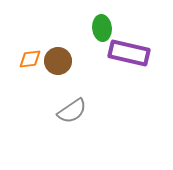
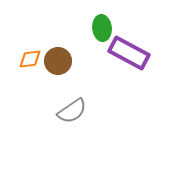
purple rectangle: rotated 15 degrees clockwise
